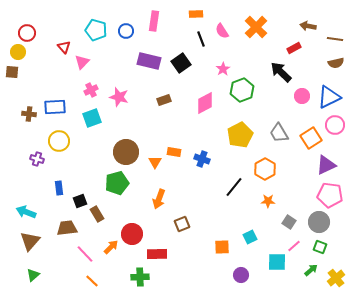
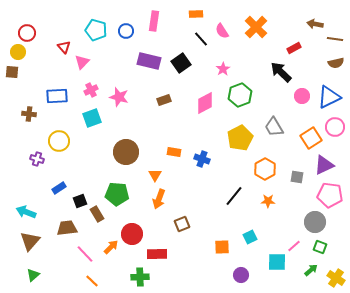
brown arrow at (308, 26): moved 7 px right, 2 px up
black line at (201, 39): rotated 21 degrees counterclockwise
green hexagon at (242, 90): moved 2 px left, 5 px down
blue rectangle at (55, 107): moved 2 px right, 11 px up
pink circle at (335, 125): moved 2 px down
gray trapezoid at (279, 133): moved 5 px left, 6 px up
yellow pentagon at (240, 135): moved 3 px down
orange triangle at (155, 162): moved 13 px down
purple triangle at (326, 165): moved 2 px left
green pentagon at (117, 183): moved 11 px down; rotated 20 degrees clockwise
black line at (234, 187): moved 9 px down
blue rectangle at (59, 188): rotated 64 degrees clockwise
gray square at (289, 222): moved 8 px right, 45 px up; rotated 24 degrees counterclockwise
gray circle at (319, 222): moved 4 px left
yellow cross at (336, 278): rotated 18 degrees counterclockwise
